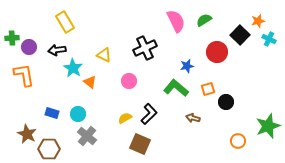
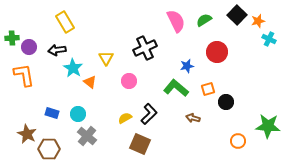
black square: moved 3 px left, 20 px up
yellow triangle: moved 2 px right, 3 px down; rotated 35 degrees clockwise
green star: rotated 25 degrees clockwise
